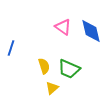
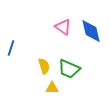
yellow triangle: rotated 40 degrees clockwise
